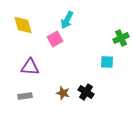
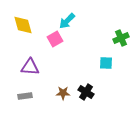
cyan arrow: moved 1 px down; rotated 18 degrees clockwise
cyan square: moved 1 px left, 1 px down
brown star: rotated 16 degrees counterclockwise
